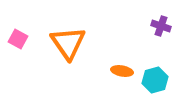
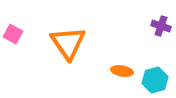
pink square: moved 5 px left, 5 px up
